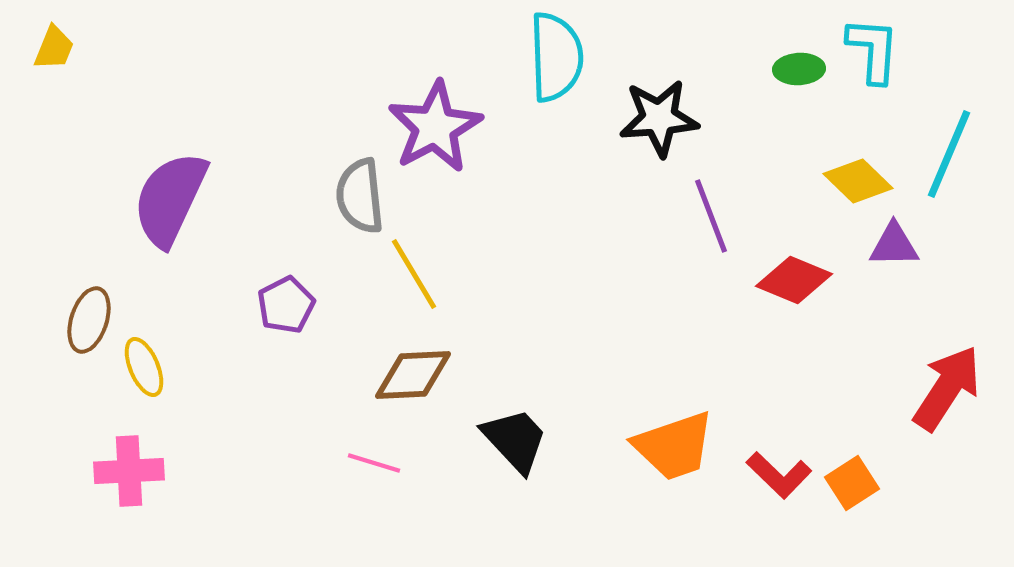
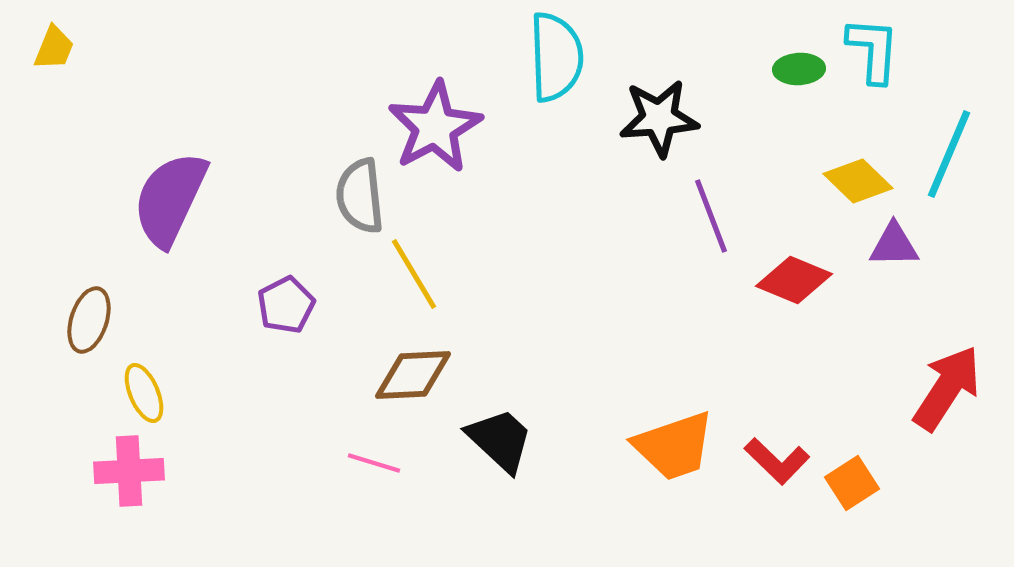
yellow ellipse: moved 26 px down
black trapezoid: moved 15 px left; rotated 4 degrees counterclockwise
red L-shape: moved 2 px left, 14 px up
